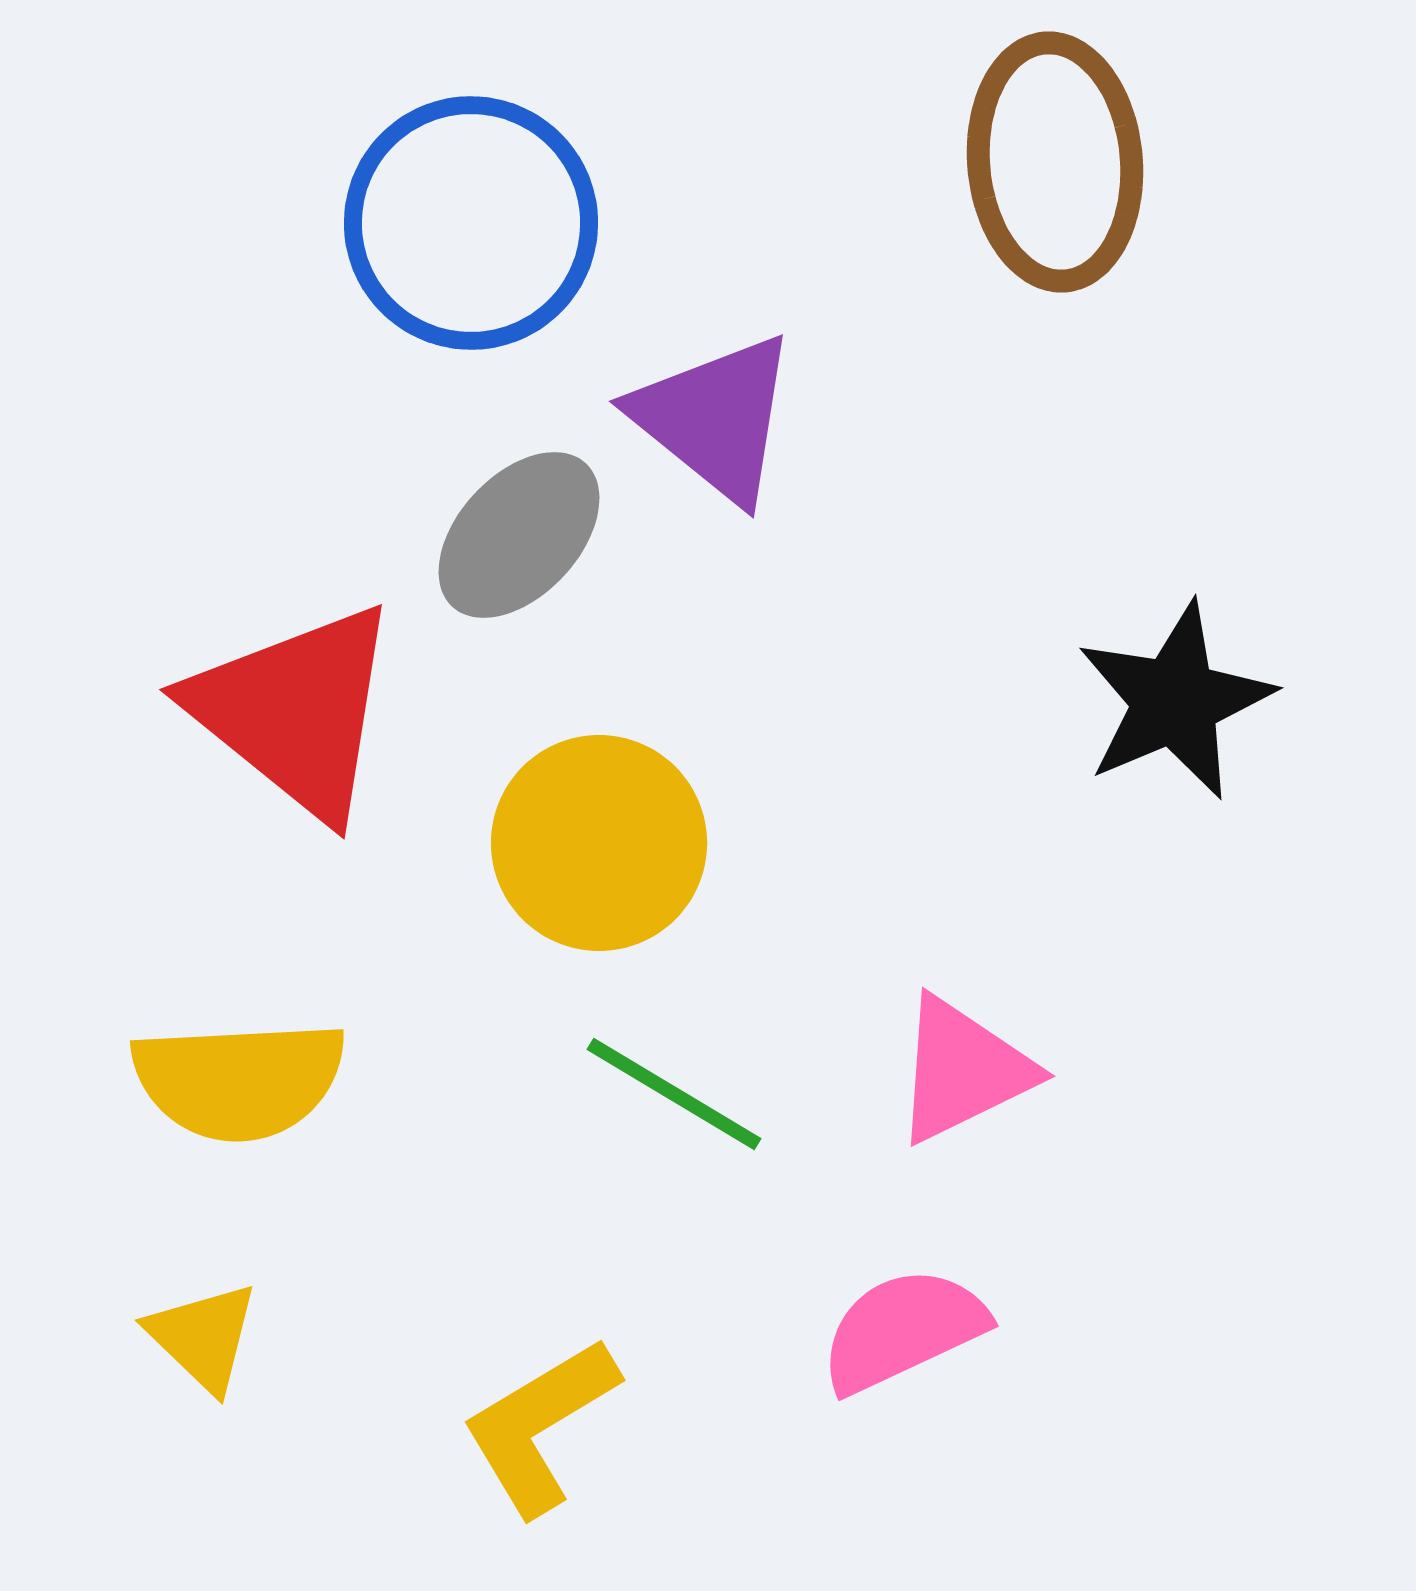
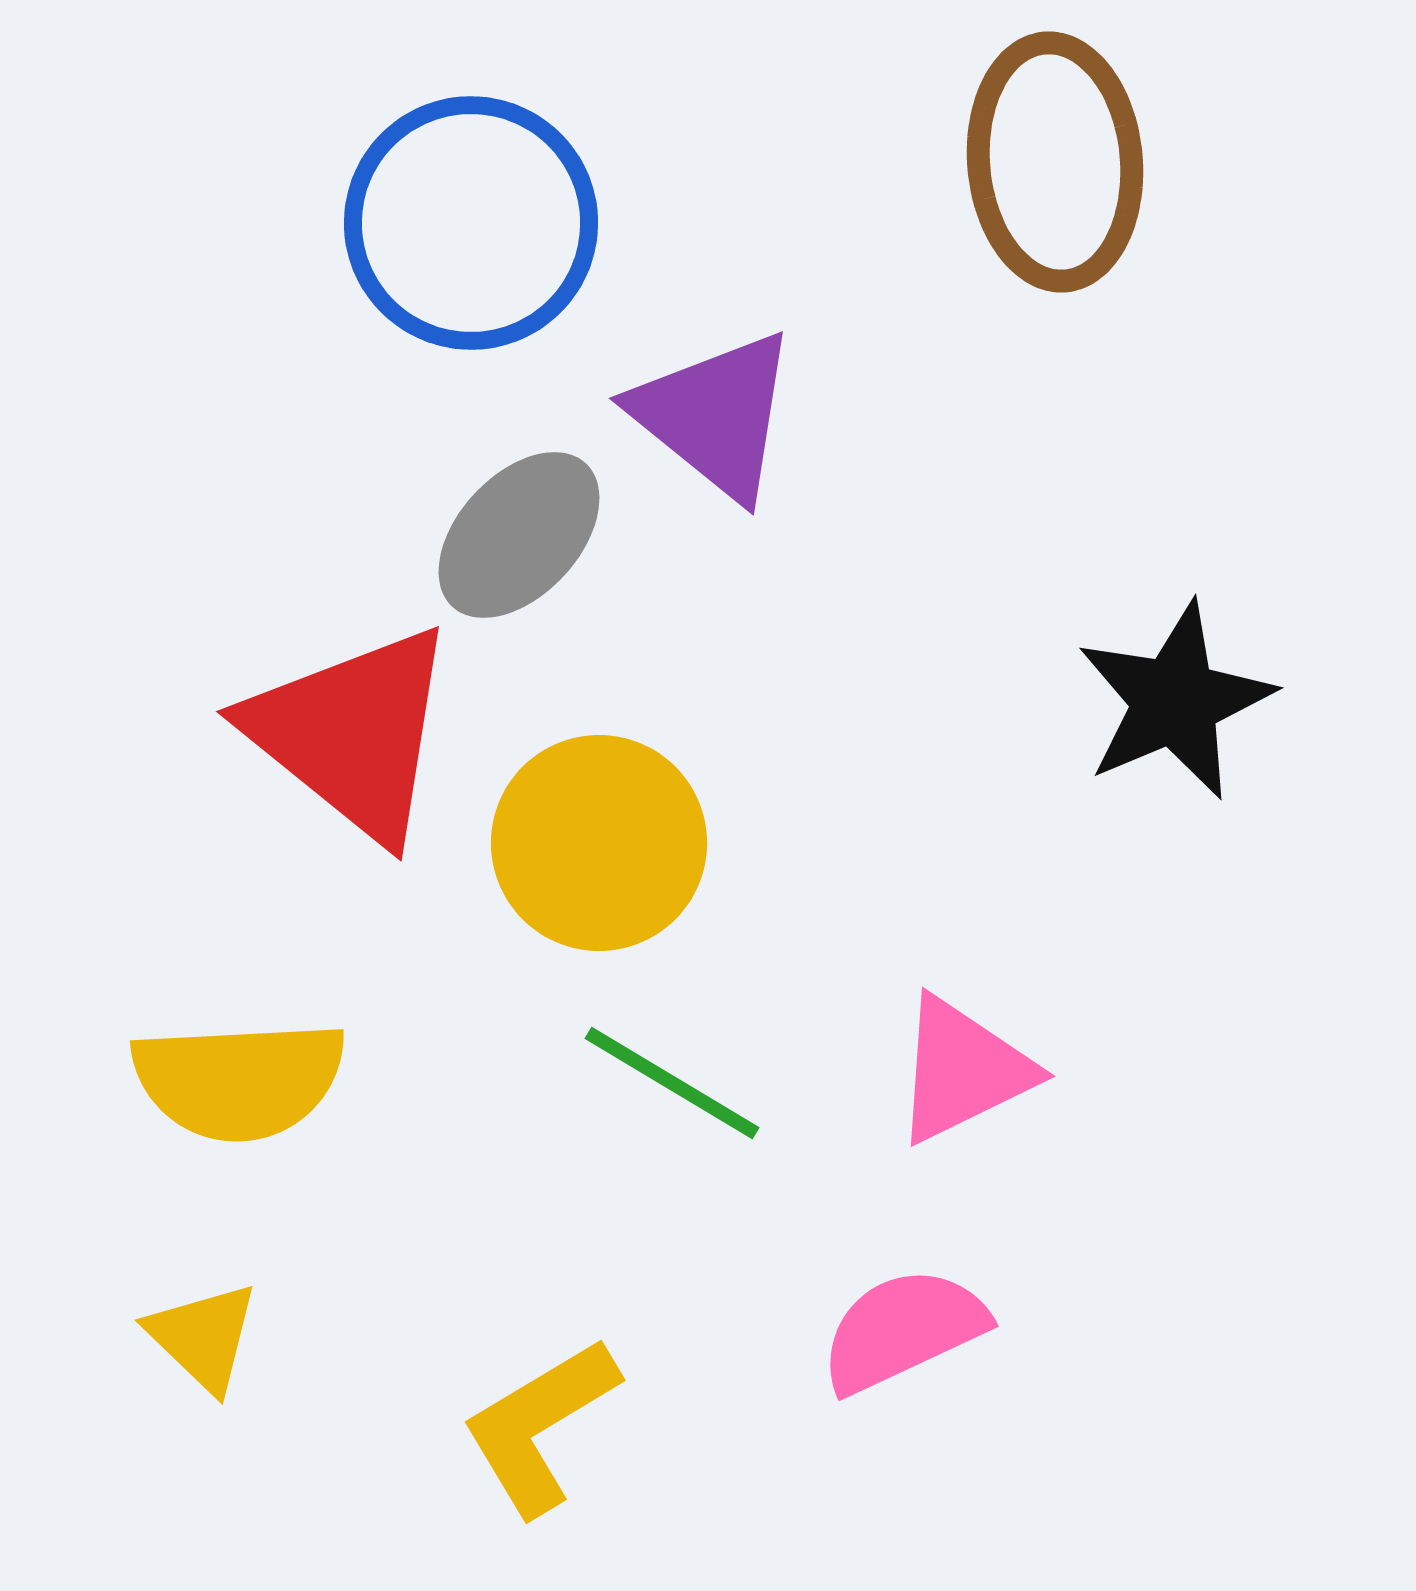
purple triangle: moved 3 px up
red triangle: moved 57 px right, 22 px down
green line: moved 2 px left, 11 px up
